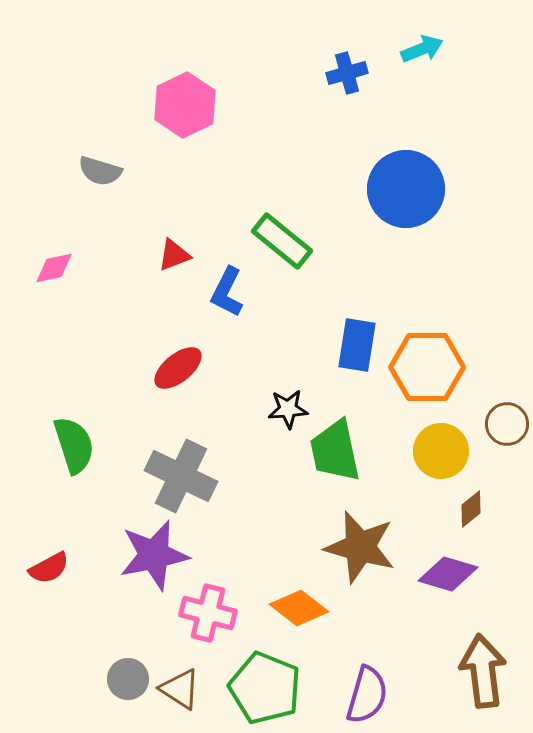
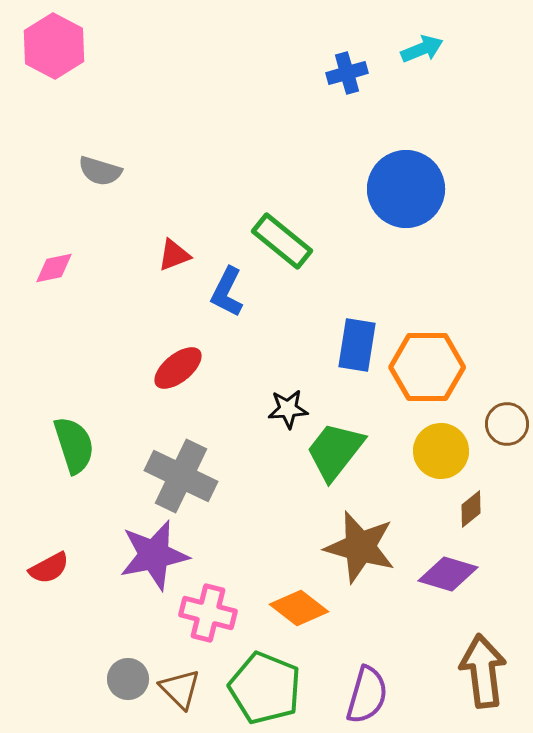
pink hexagon: moved 131 px left, 59 px up; rotated 6 degrees counterclockwise
green trapezoid: rotated 50 degrees clockwise
brown triangle: rotated 12 degrees clockwise
